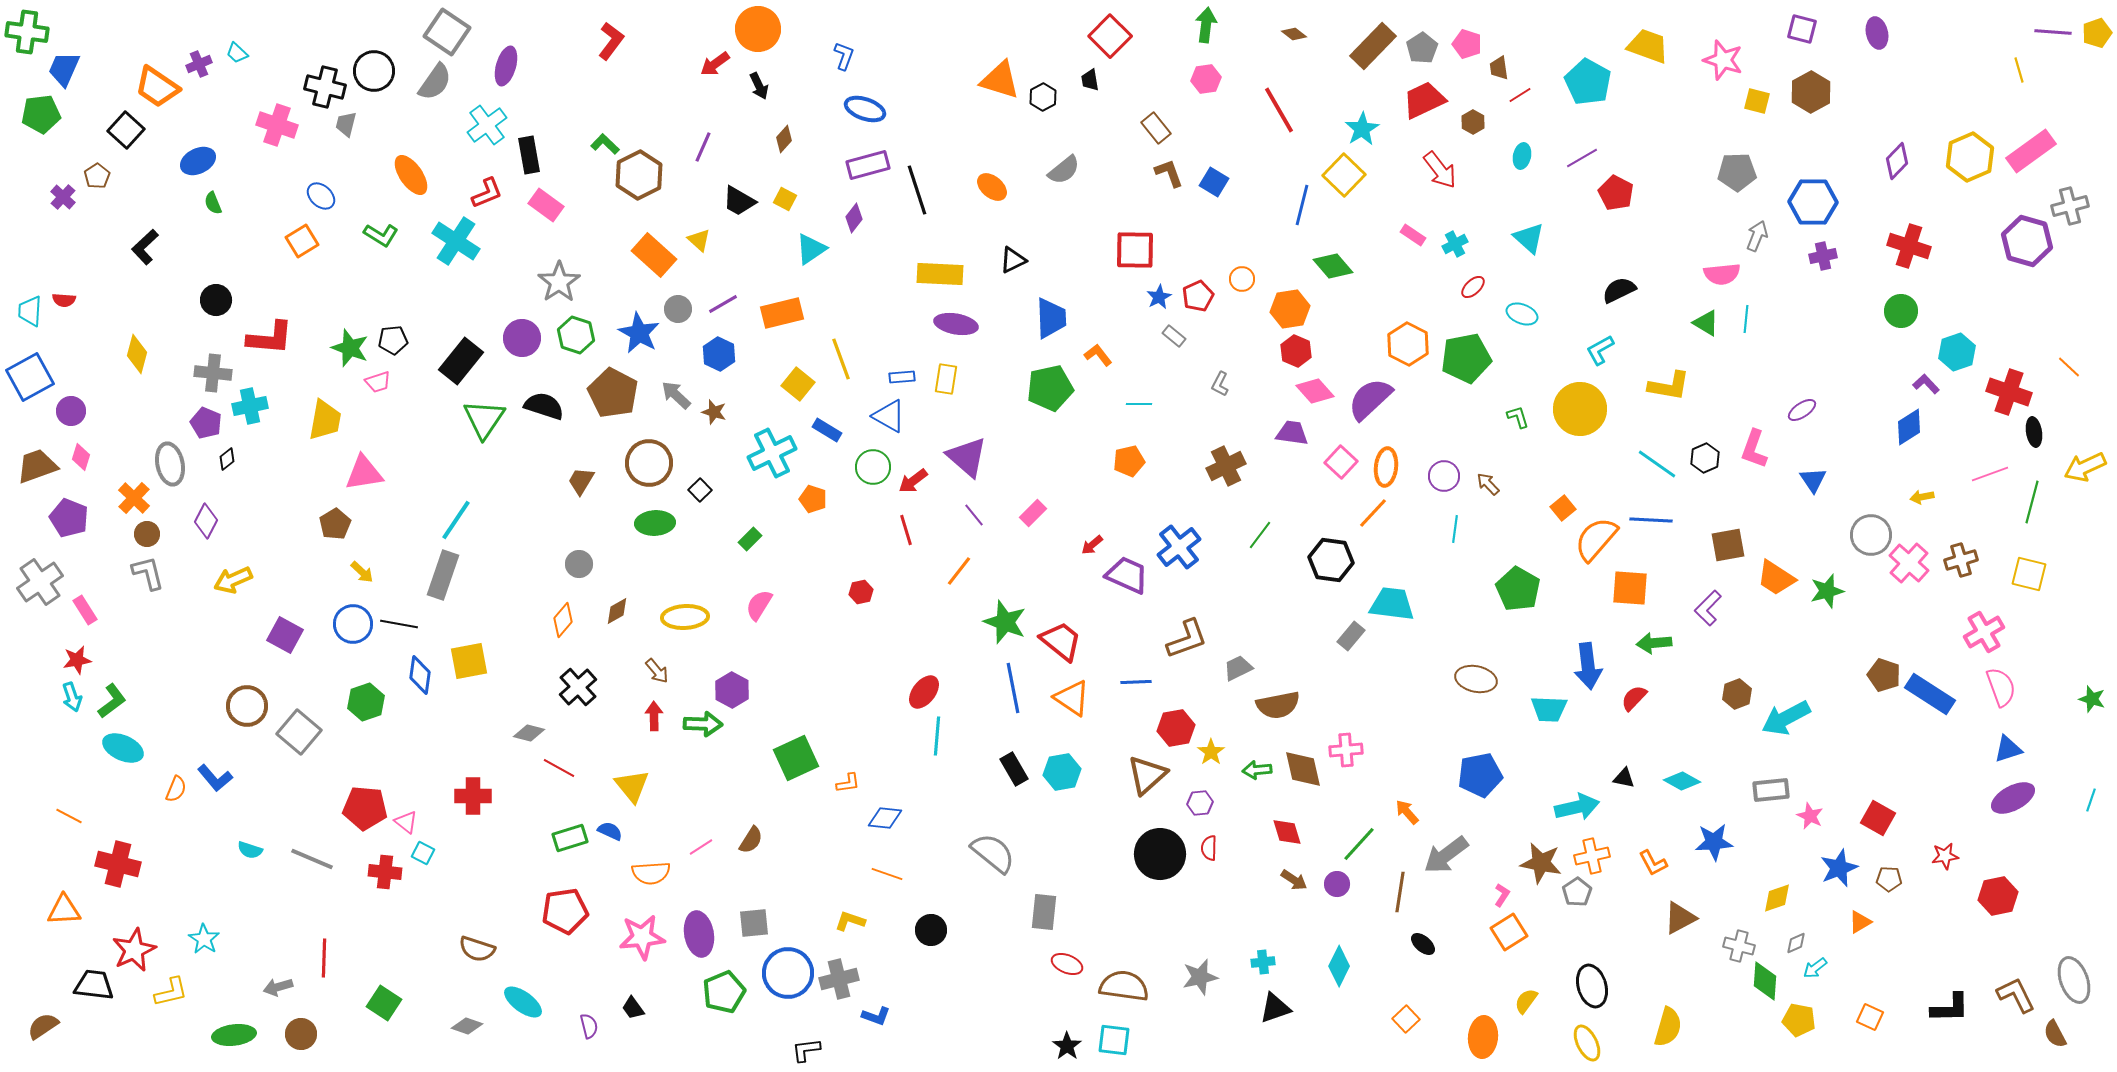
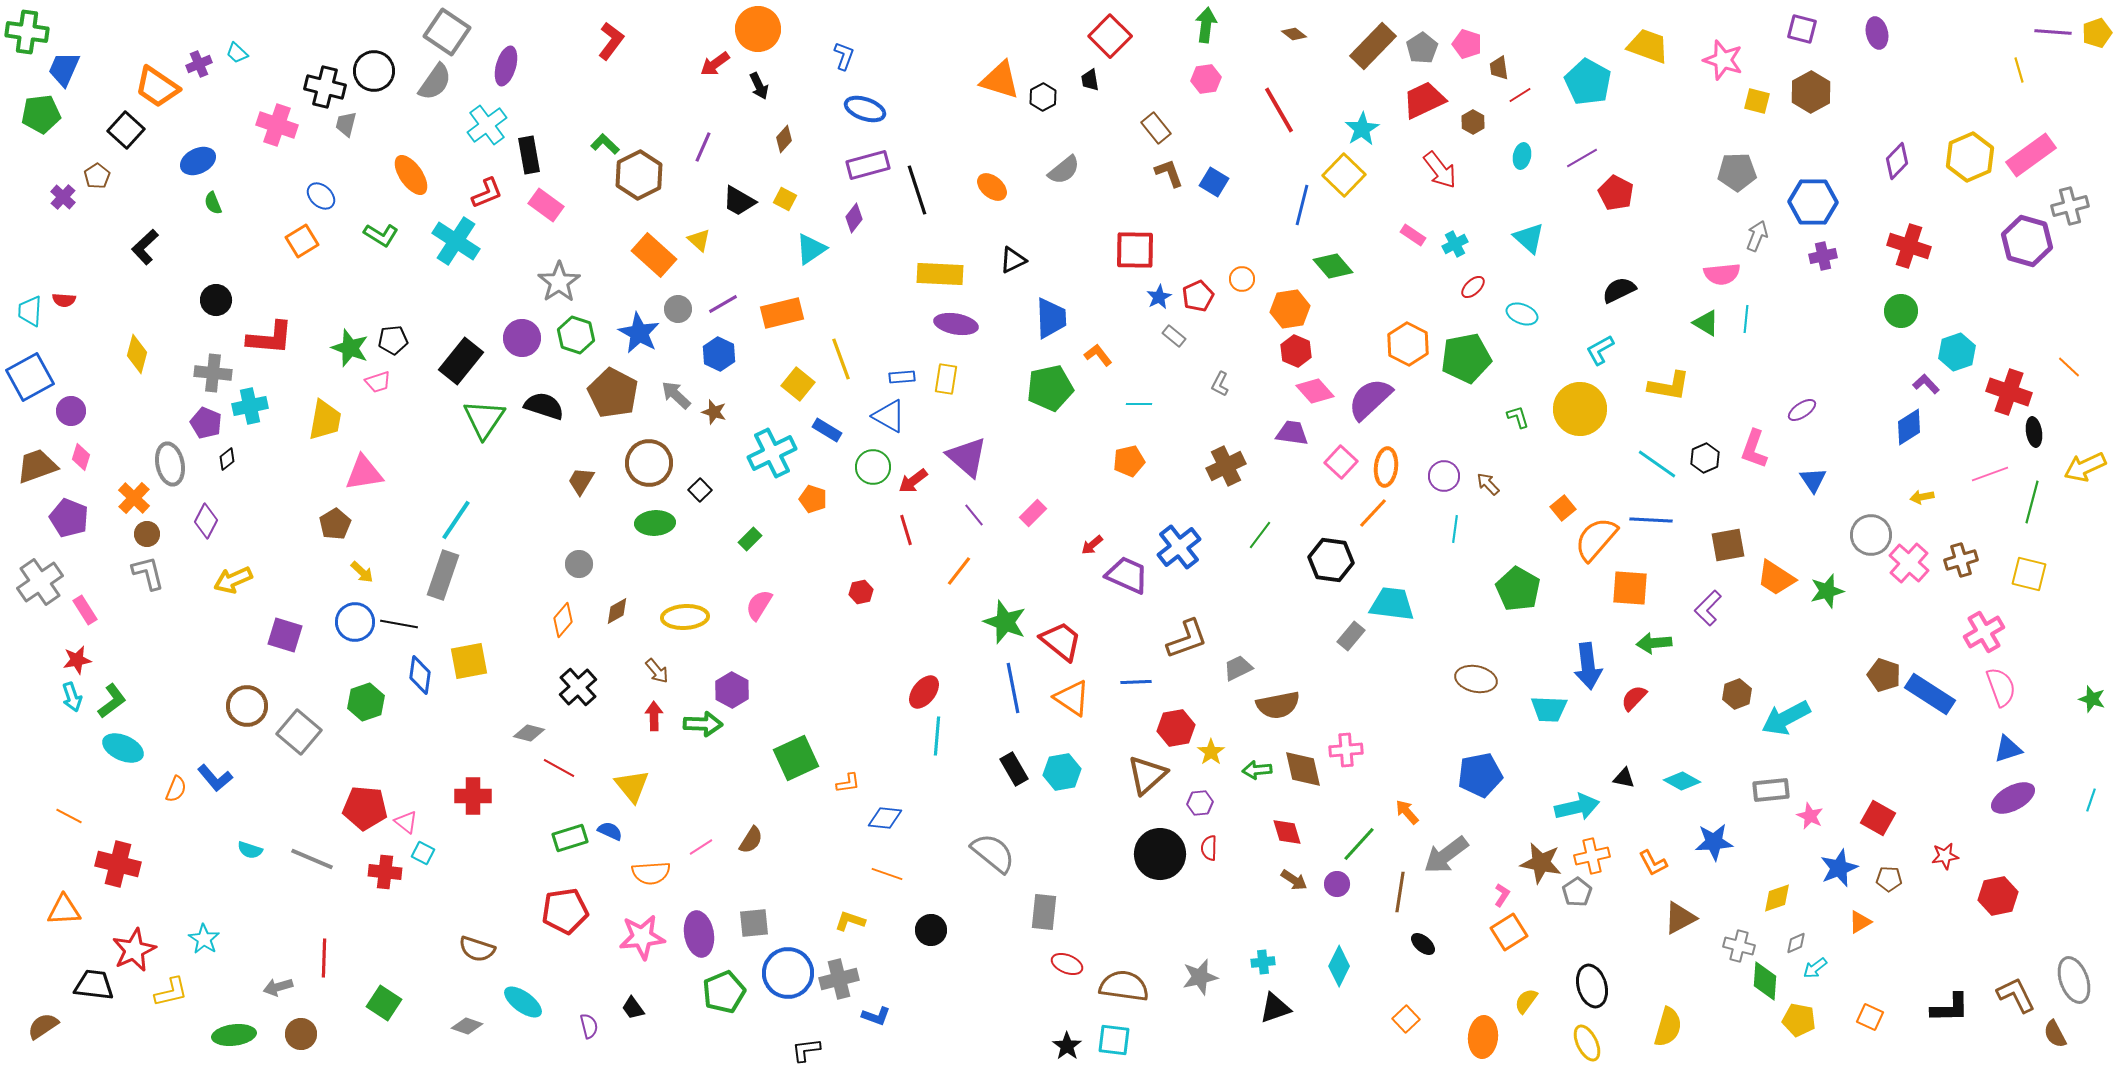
pink rectangle at (2031, 151): moved 4 px down
blue circle at (353, 624): moved 2 px right, 2 px up
purple square at (285, 635): rotated 12 degrees counterclockwise
